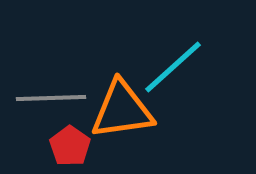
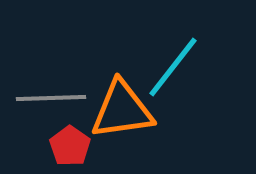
cyan line: rotated 10 degrees counterclockwise
